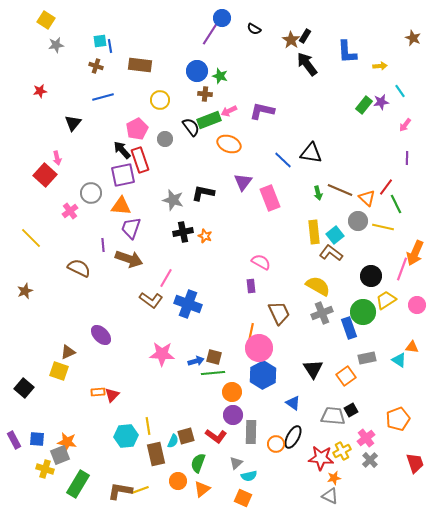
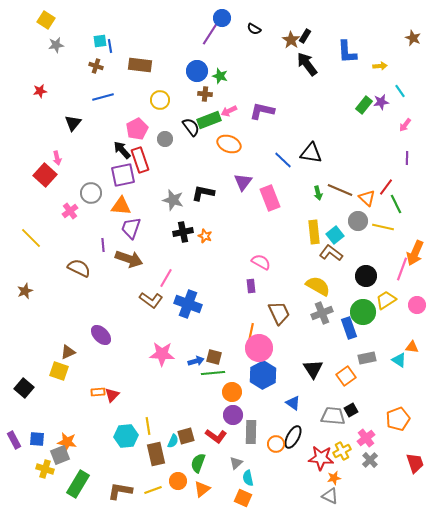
black circle at (371, 276): moved 5 px left
cyan semicircle at (249, 476): moved 1 px left, 2 px down; rotated 91 degrees clockwise
yellow line at (140, 490): moved 13 px right
